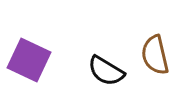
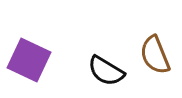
brown semicircle: rotated 9 degrees counterclockwise
